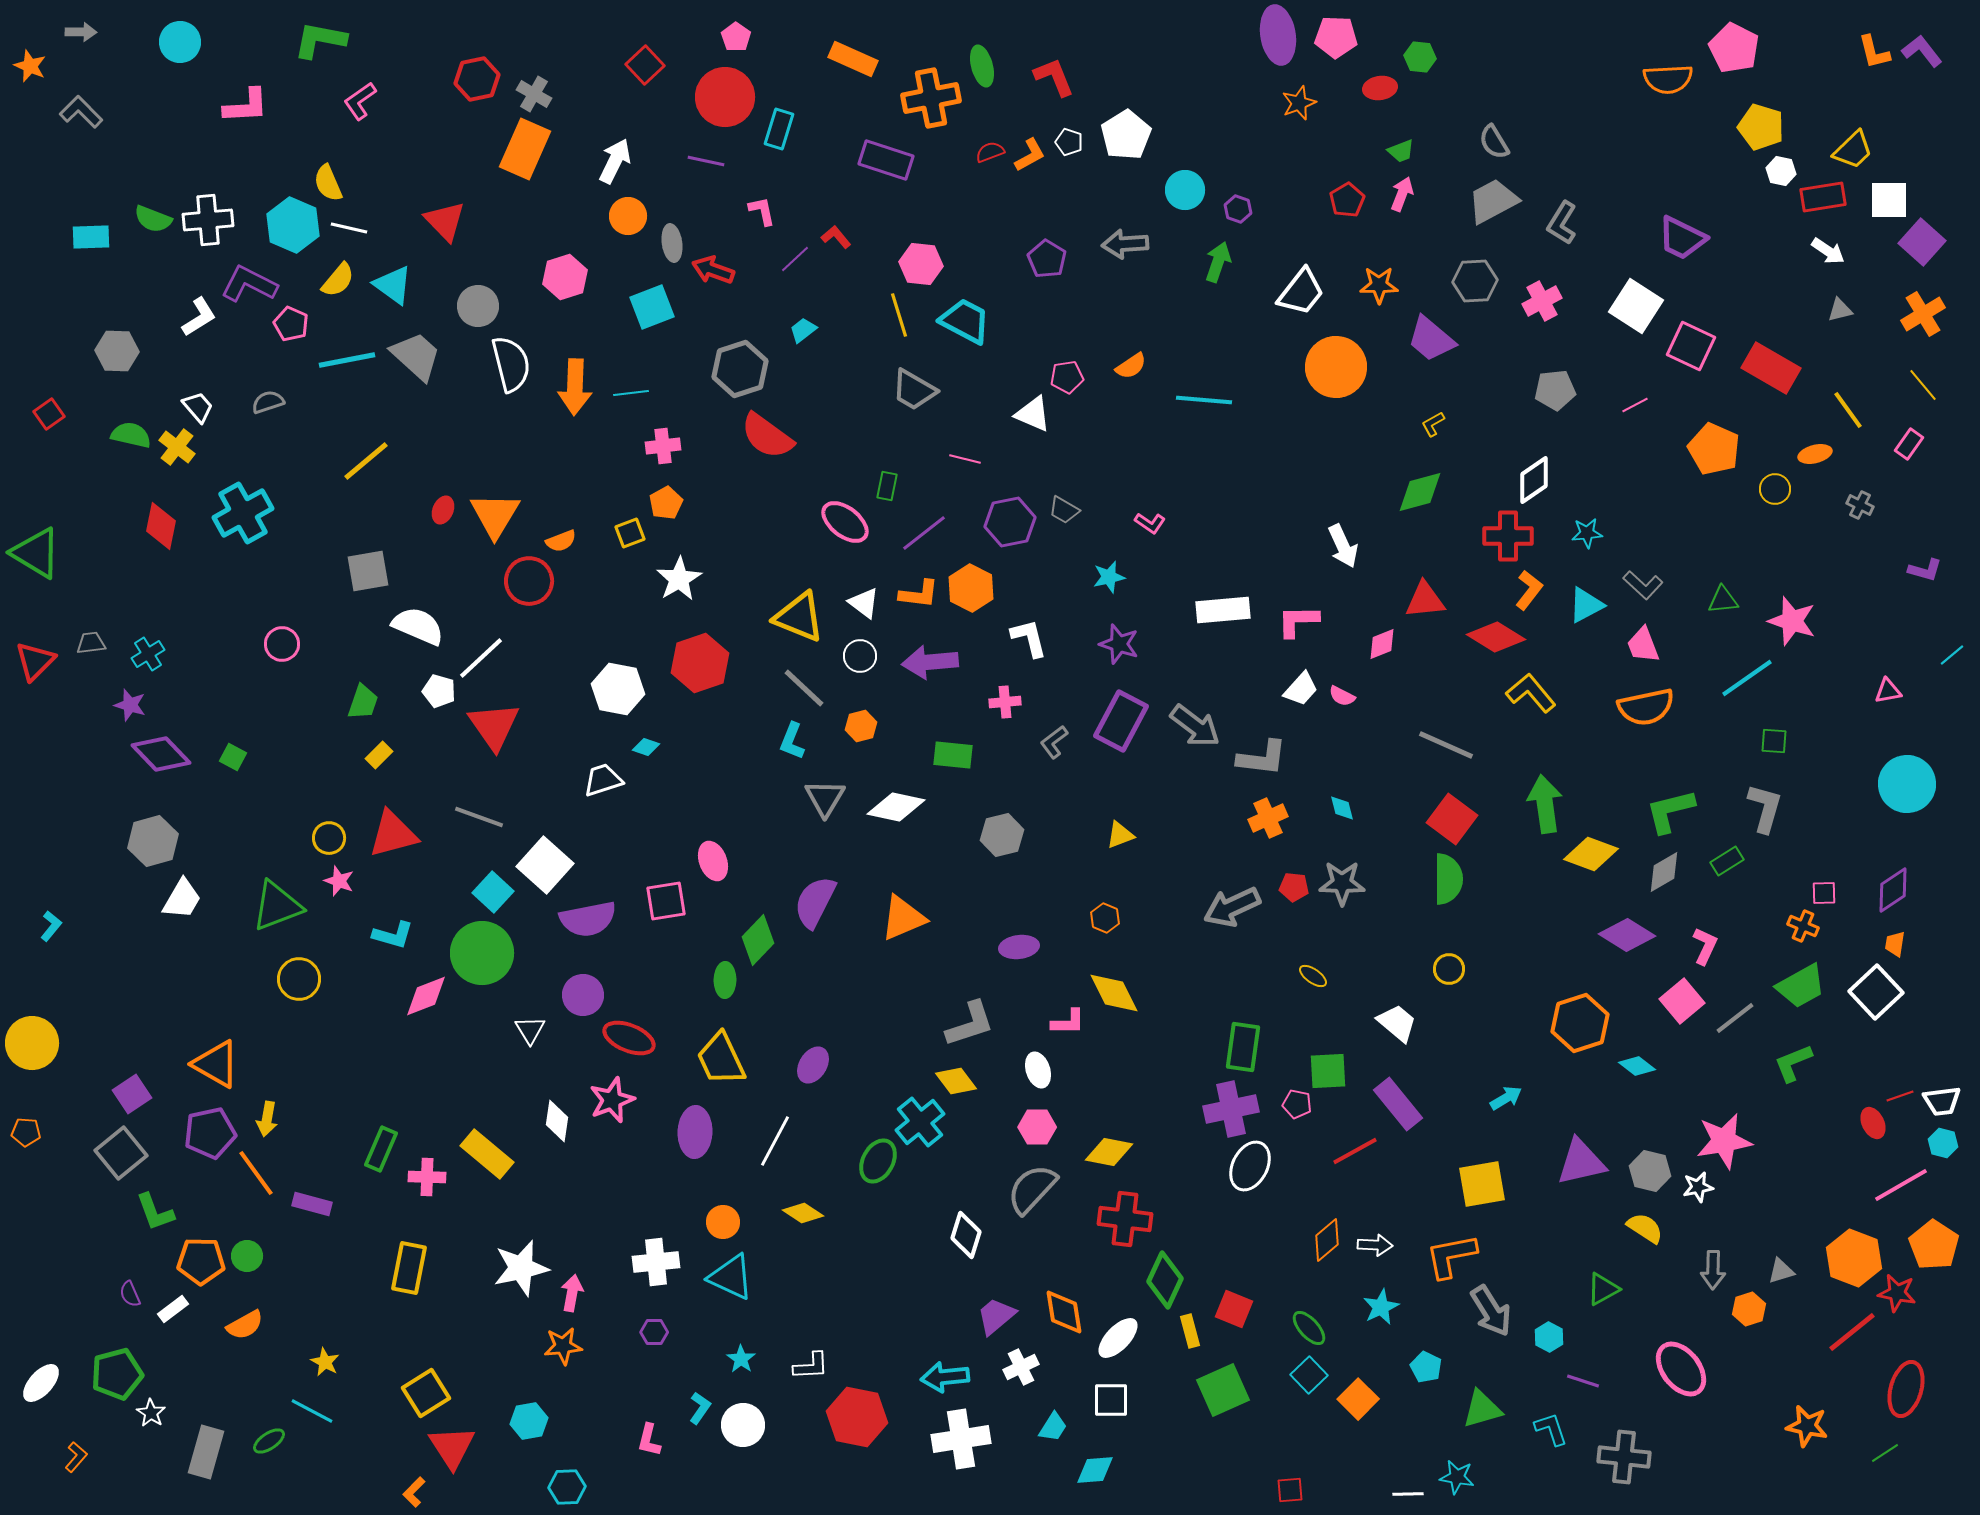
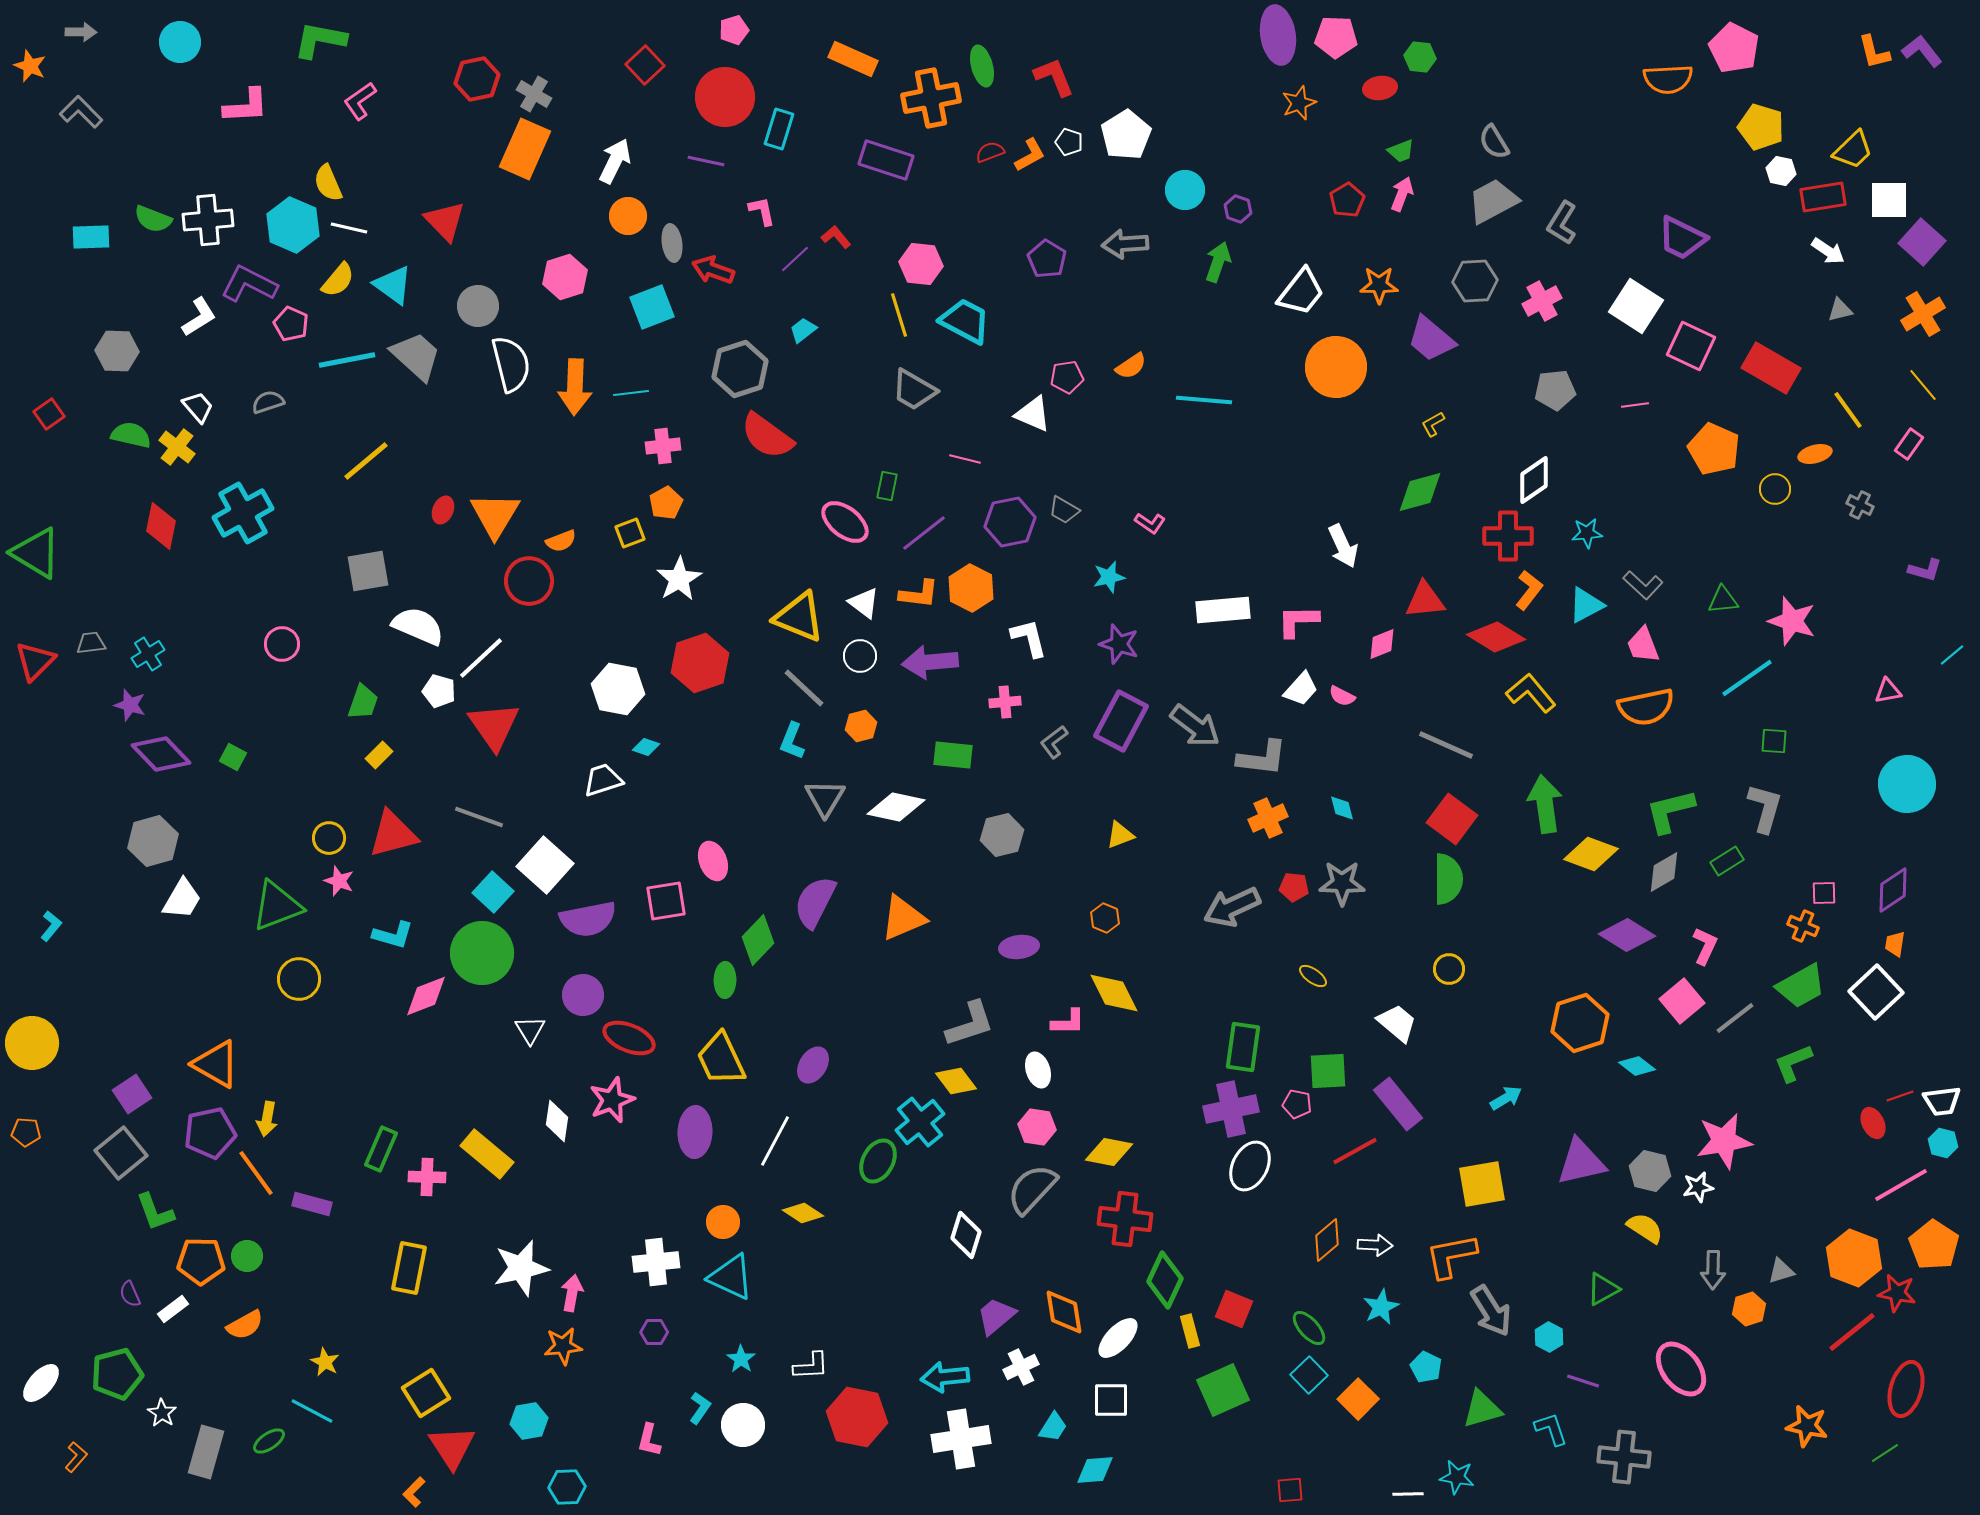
pink pentagon at (736, 37): moved 2 px left, 7 px up; rotated 20 degrees clockwise
pink line at (1635, 405): rotated 20 degrees clockwise
pink hexagon at (1037, 1127): rotated 9 degrees clockwise
white star at (151, 1413): moved 11 px right
